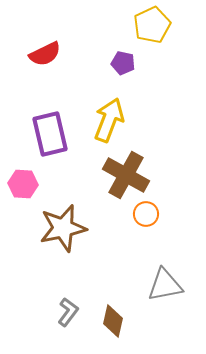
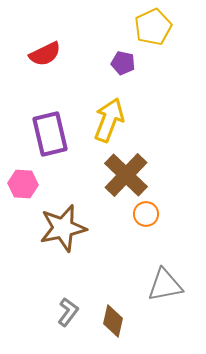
yellow pentagon: moved 1 px right, 2 px down
brown cross: rotated 15 degrees clockwise
